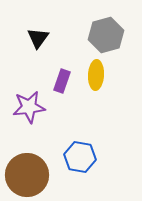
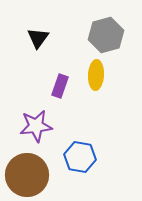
purple rectangle: moved 2 px left, 5 px down
purple star: moved 7 px right, 19 px down
